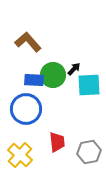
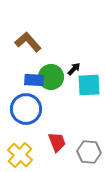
green circle: moved 2 px left, 2 px down
red trapezoid: rotated 15 degrees counterclockwise
gray hexagon: rotated 15 degrees clockwise
